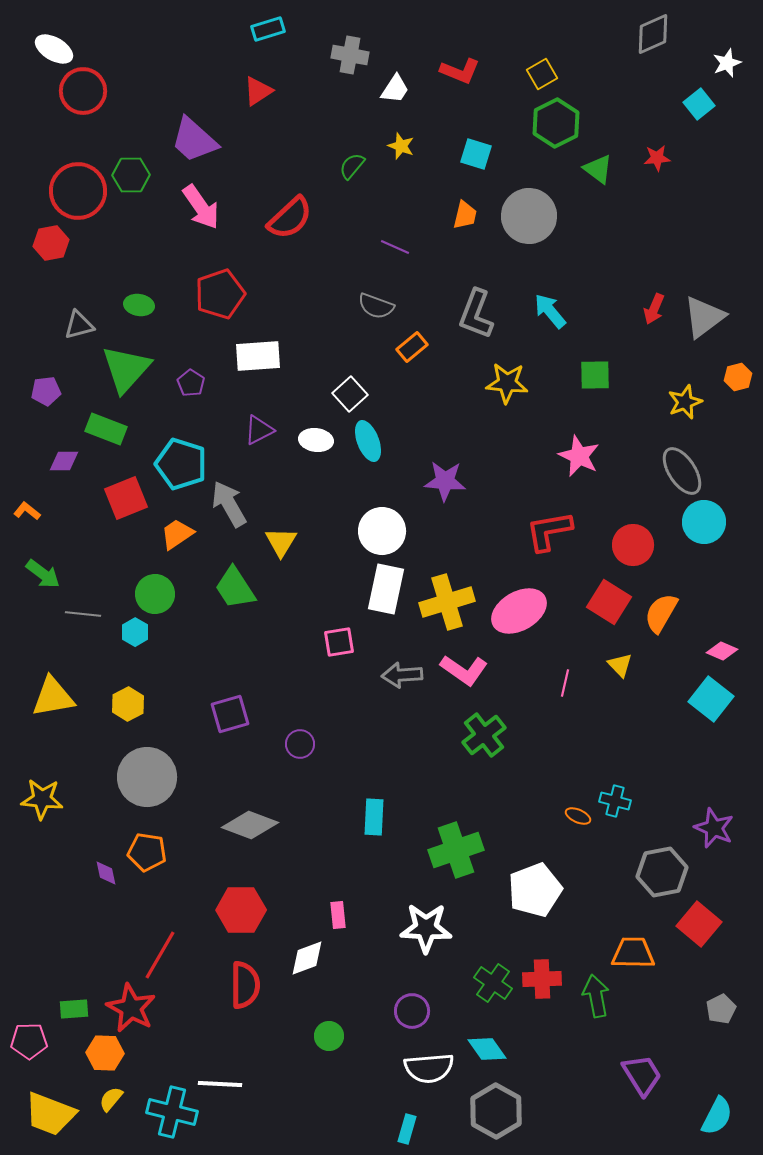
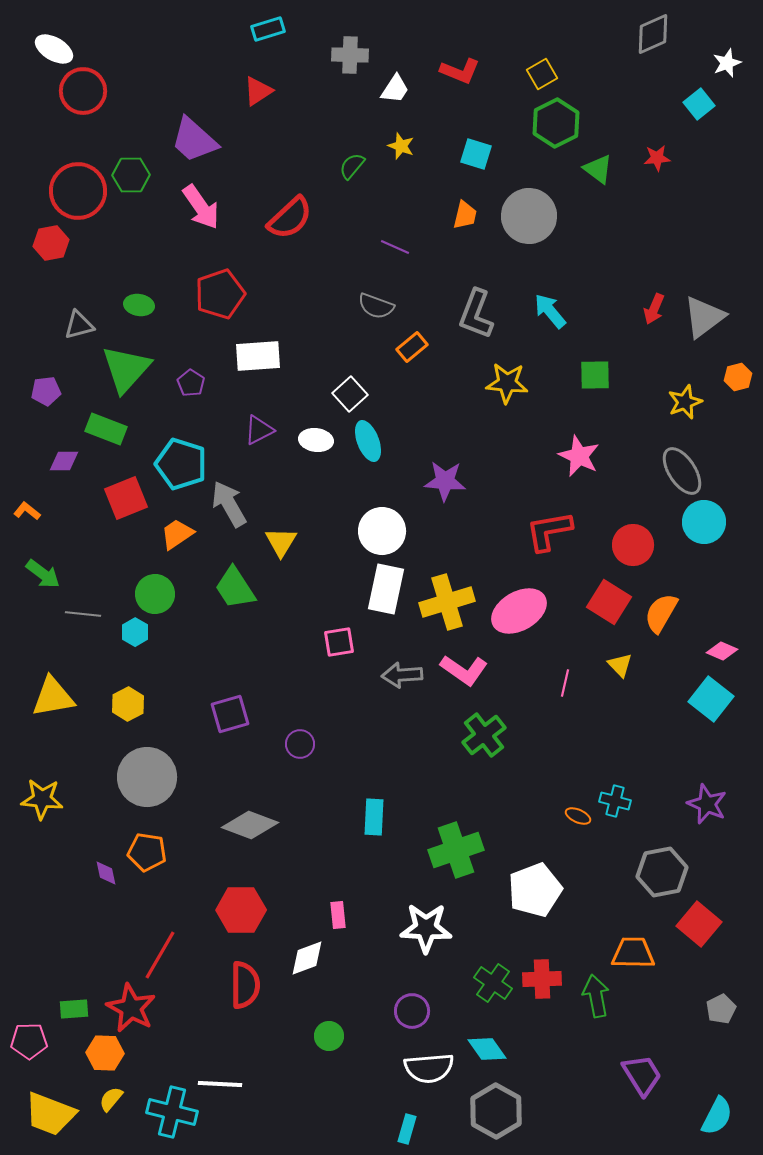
gray cross at (350, 55): rotated 9 degrees counterclockwise
purple star at (714, 828): moved 7 px left, 24 px up
